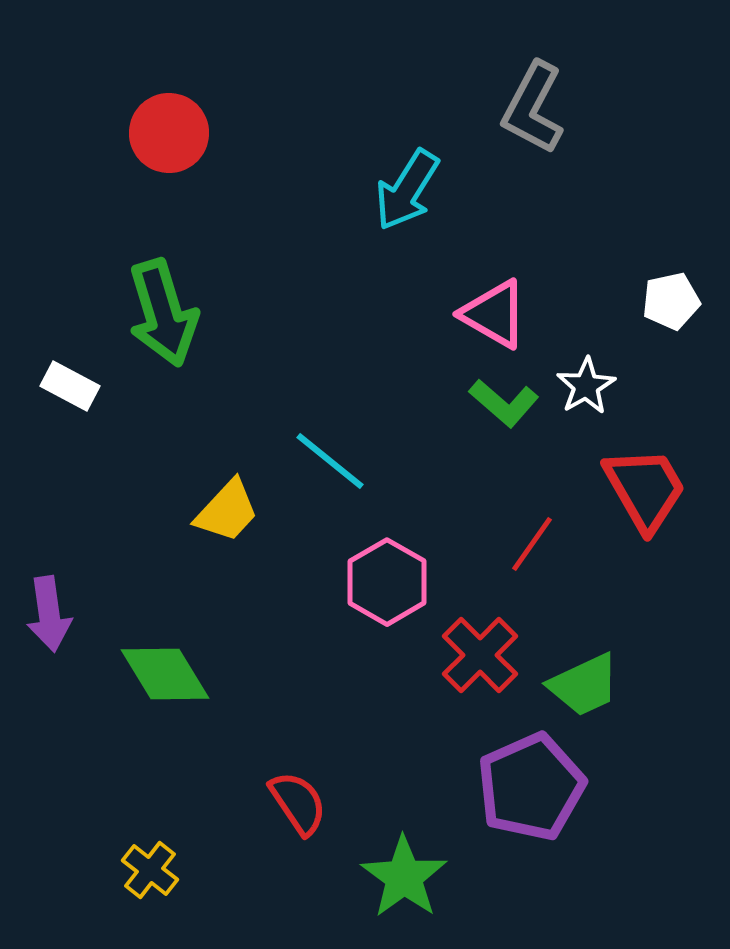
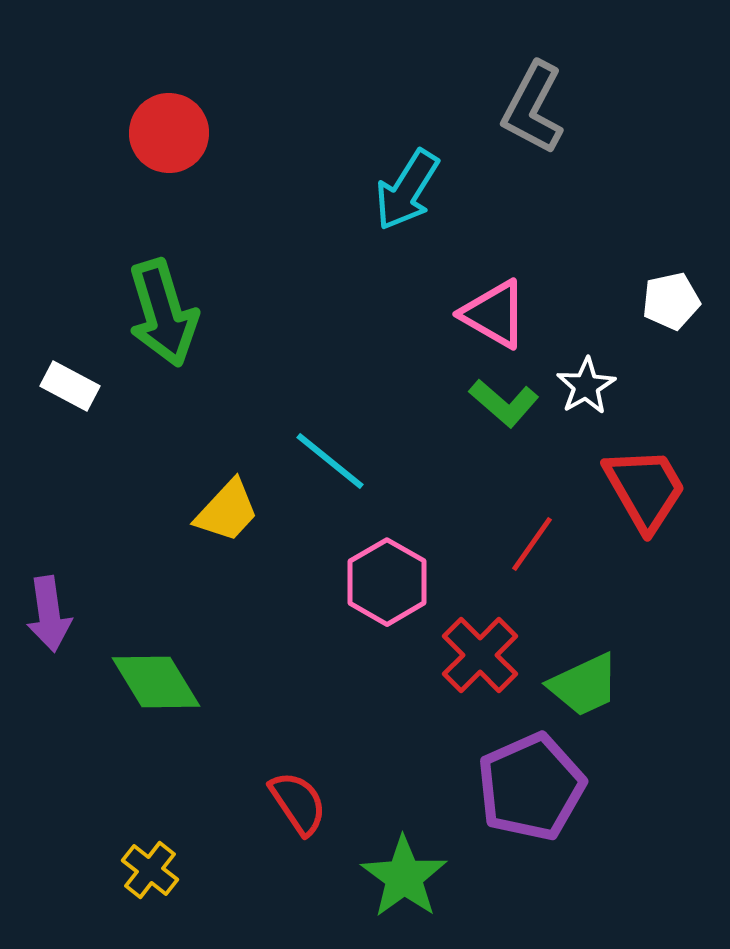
green diamond: moved 9 px left, 8 px down
